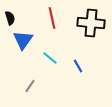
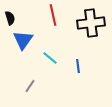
red line: moved 1 px right, 3 px up
black cross: rotated 12 degrees counterclockwise
blue line: rotated 24 degrees clockwise
